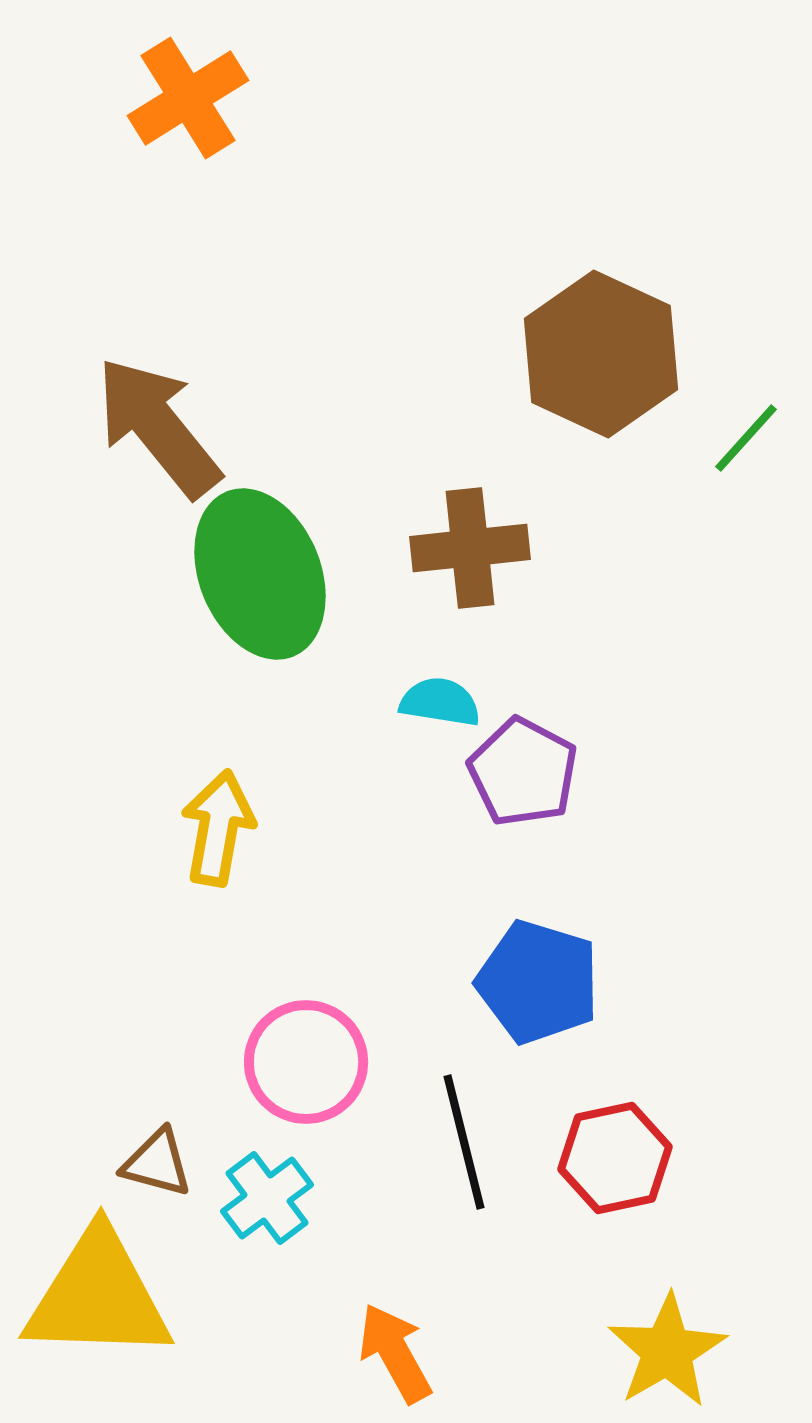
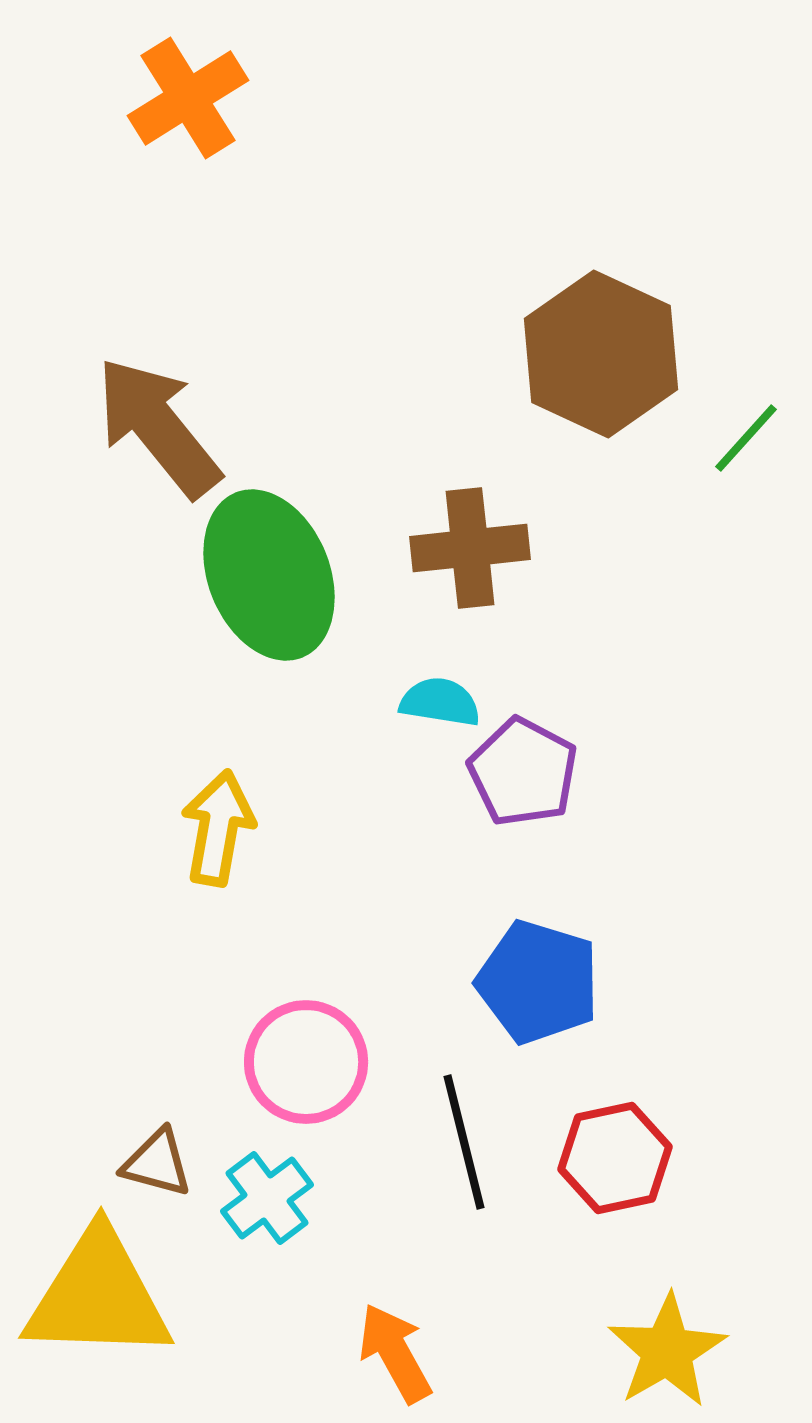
green ellipse: moved 9 px right, 1 px down
